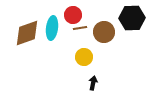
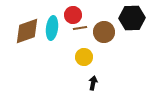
brown diamond: moved 2 px up
